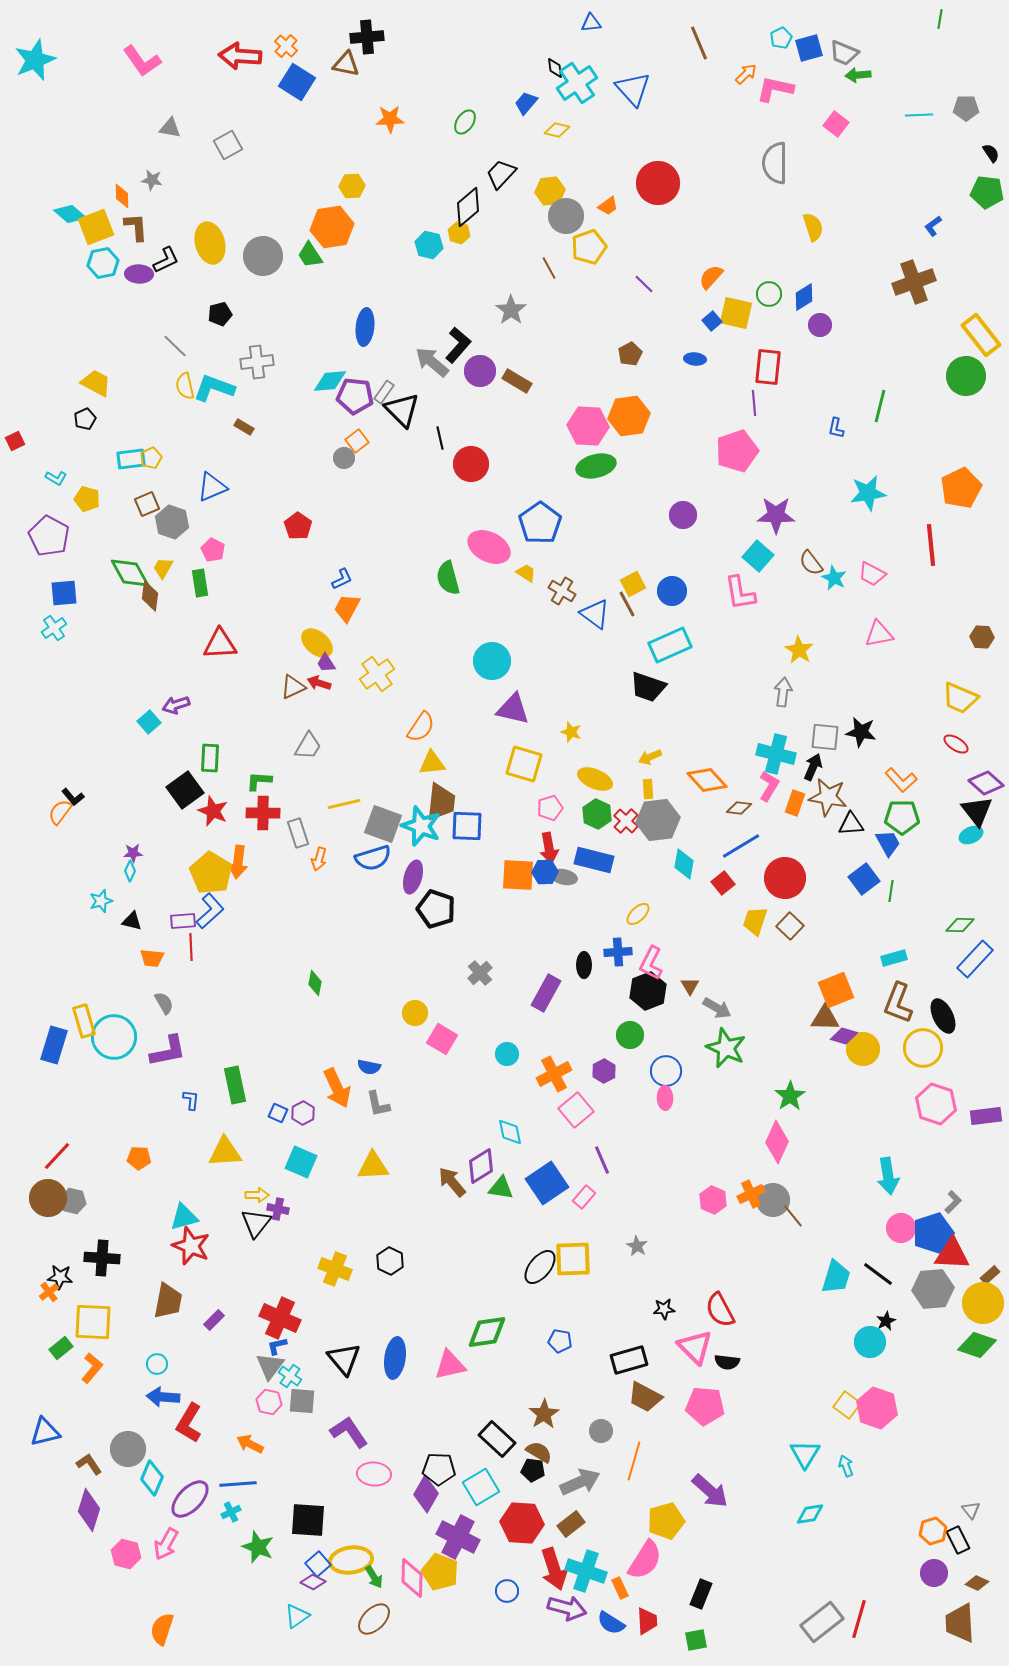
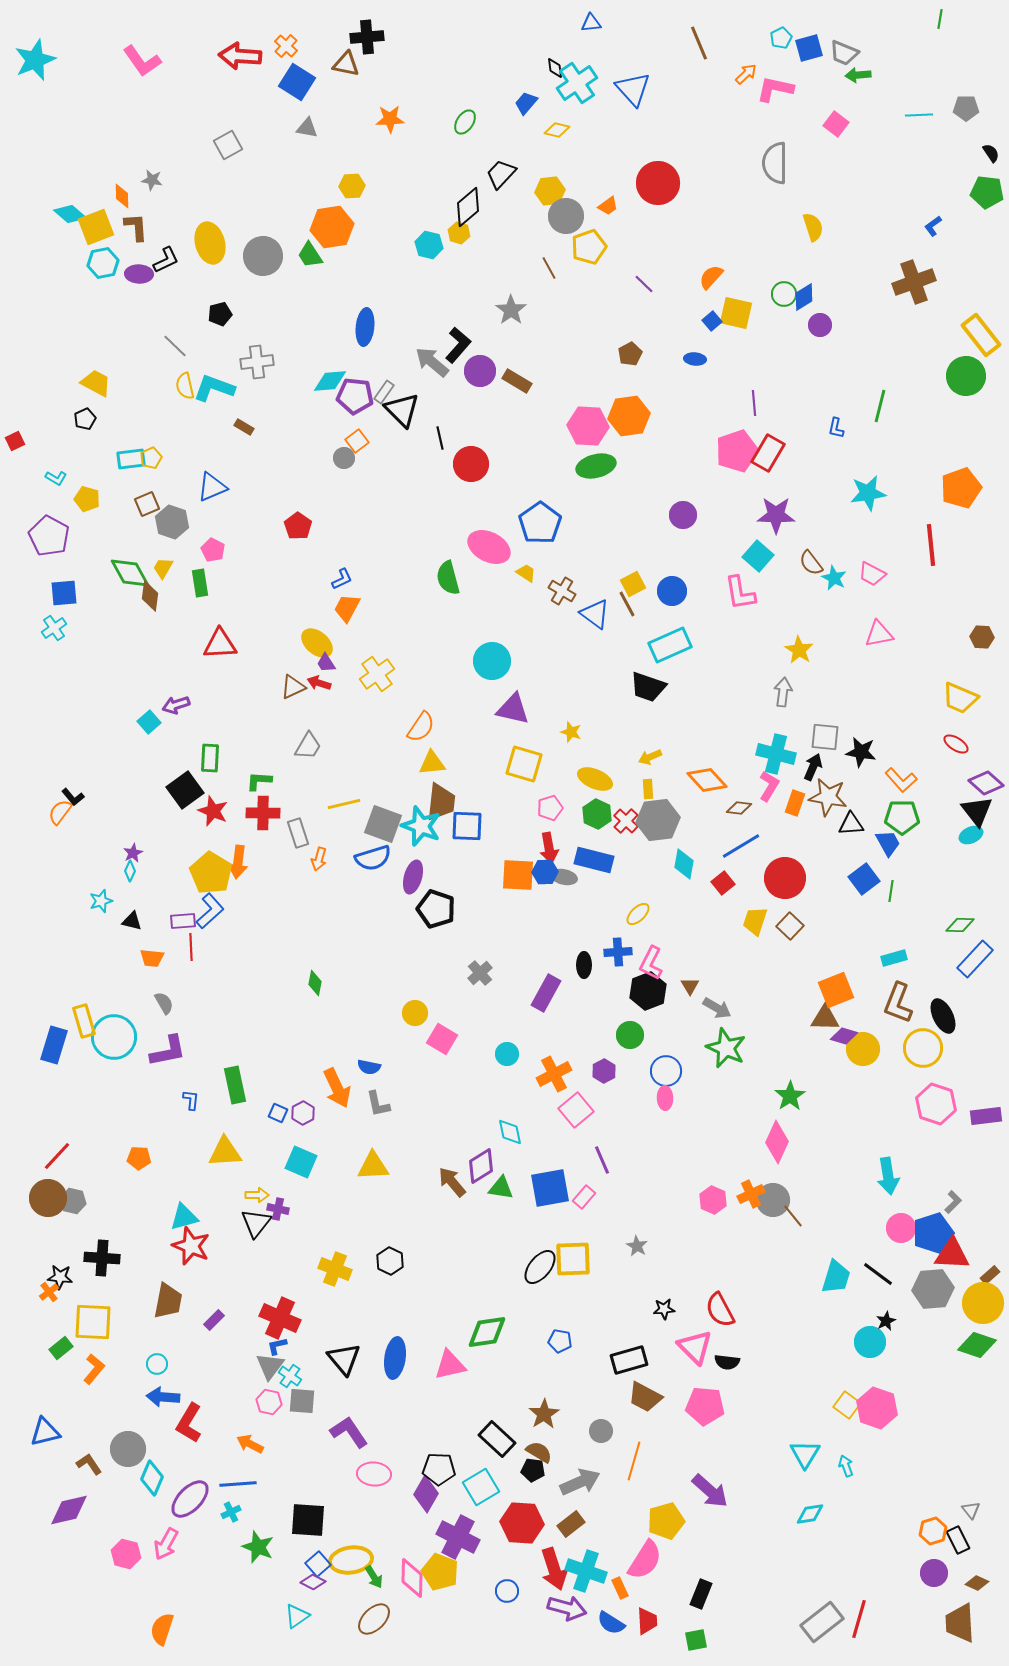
gray triangle at (170, 128): moved 137 px right
green circle at (769, 294): moved 15 px right
red rectangle at (768, 367): moved 86 px down; rotated 24 degrees clockwise
orange pentagon at (961, 488): rotated 6 degrees clockwise
black star at (861, 732): moved 20 px down
purple star at (133, 853): rotated 24 degrees counterclockwise
blue square at (547, 1183): moved 3 px right, 5 px down; rotated 24 degrees clockwise
orange L-shape at (92, 1368): moved 2 px right, 1 px down
purple diamond at (89, 1510): moved 20 px left; rotated 60 degrees clockwise
